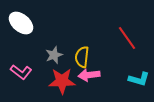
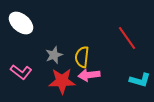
cyan L-shape: moved 1 px right, 1 px down
